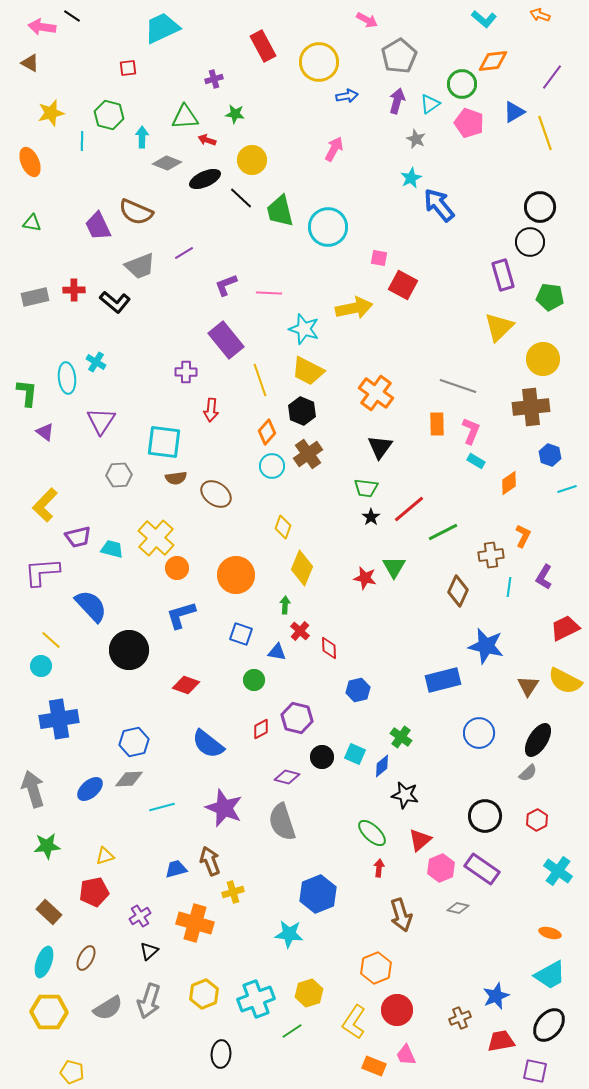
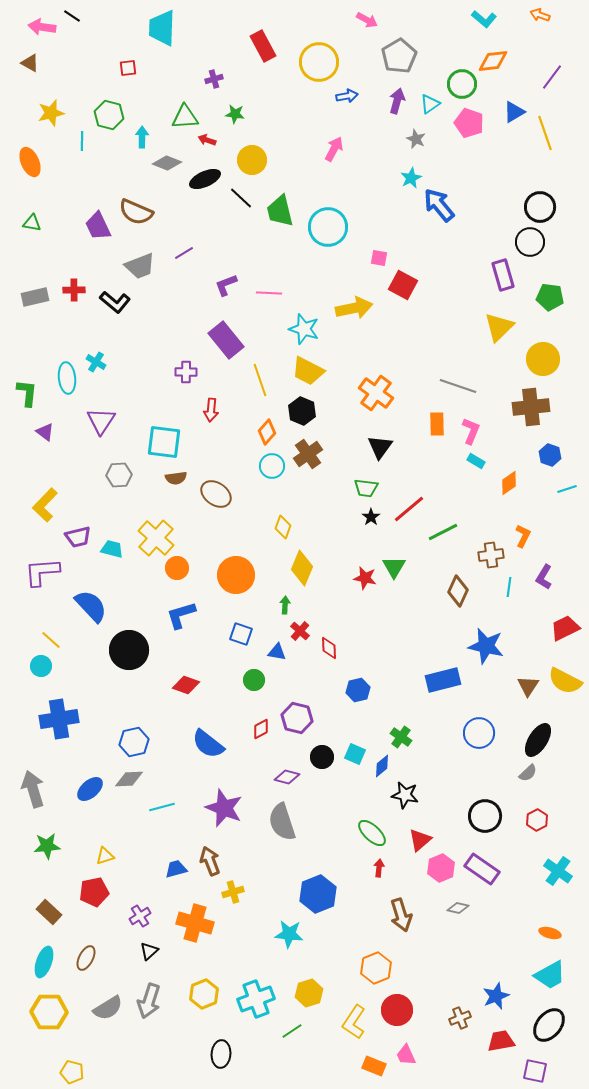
cyan trapezoid at (162, 28): rotated 63 degrees counterclockwise
